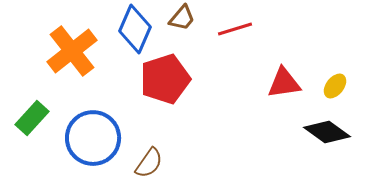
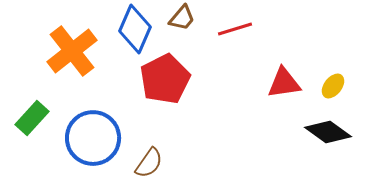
red pentagon: rotated 9 degrees counterclockwise
yellow ellipse: moved 2 px left
black diamond: moved 1 px right
